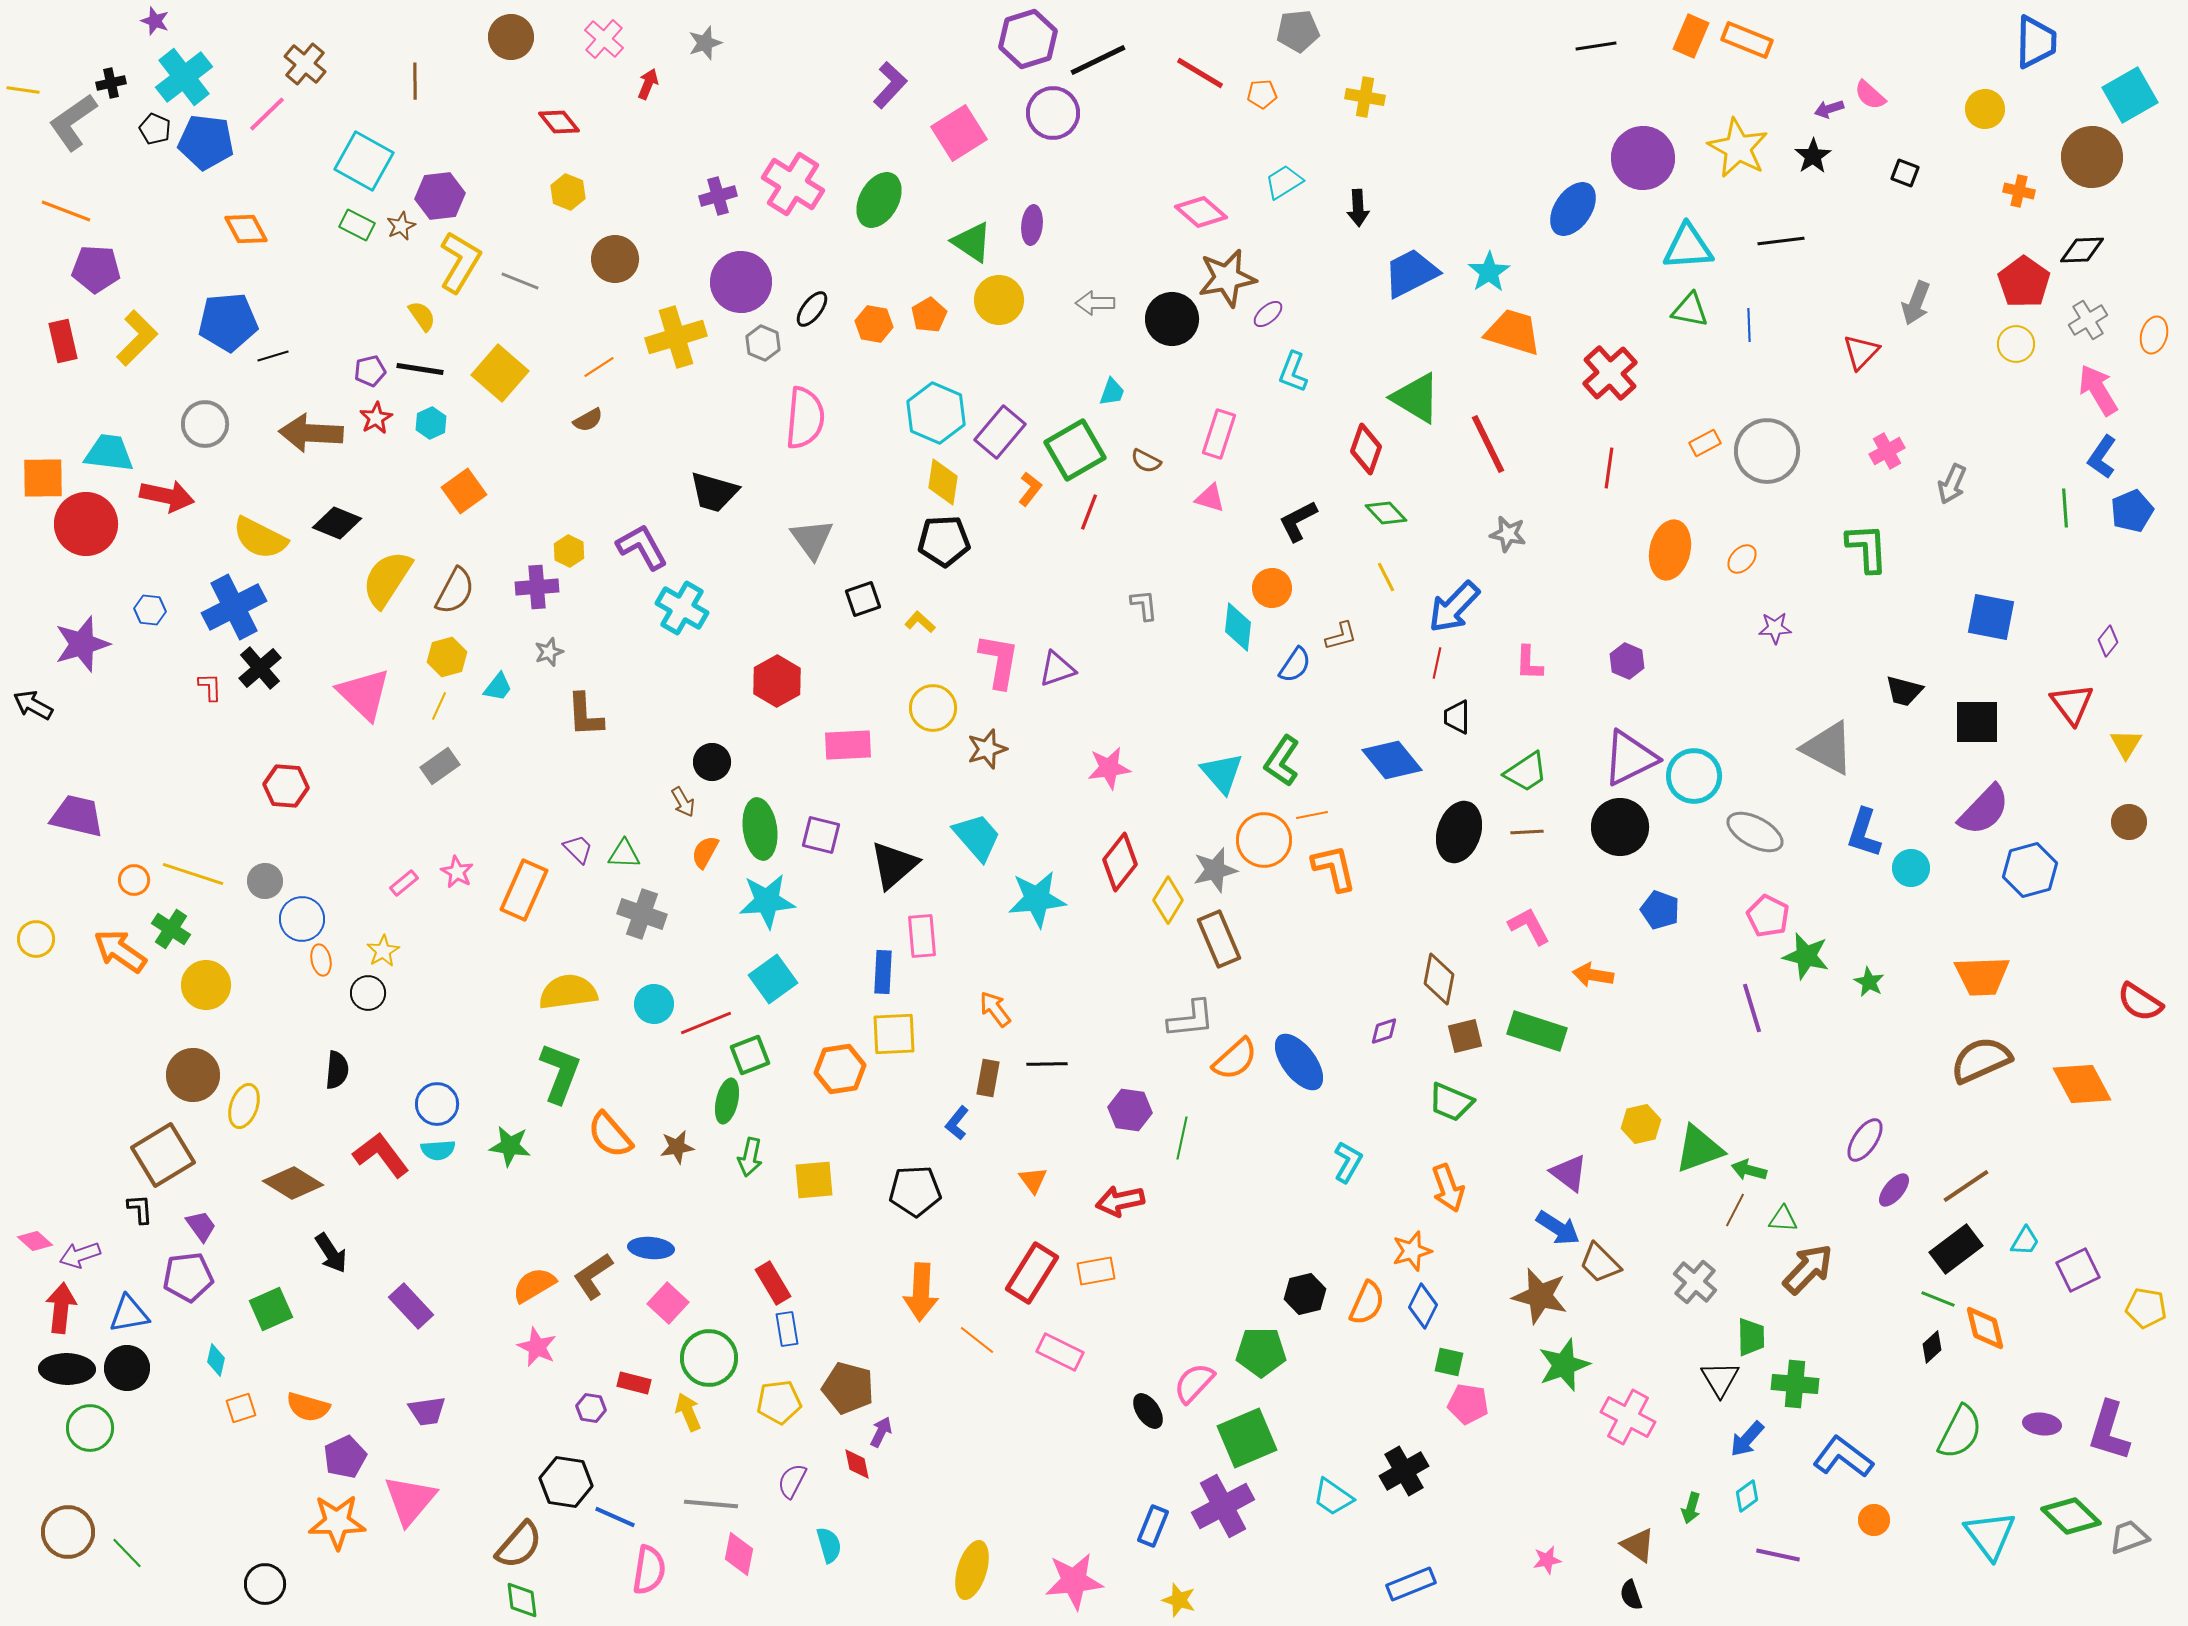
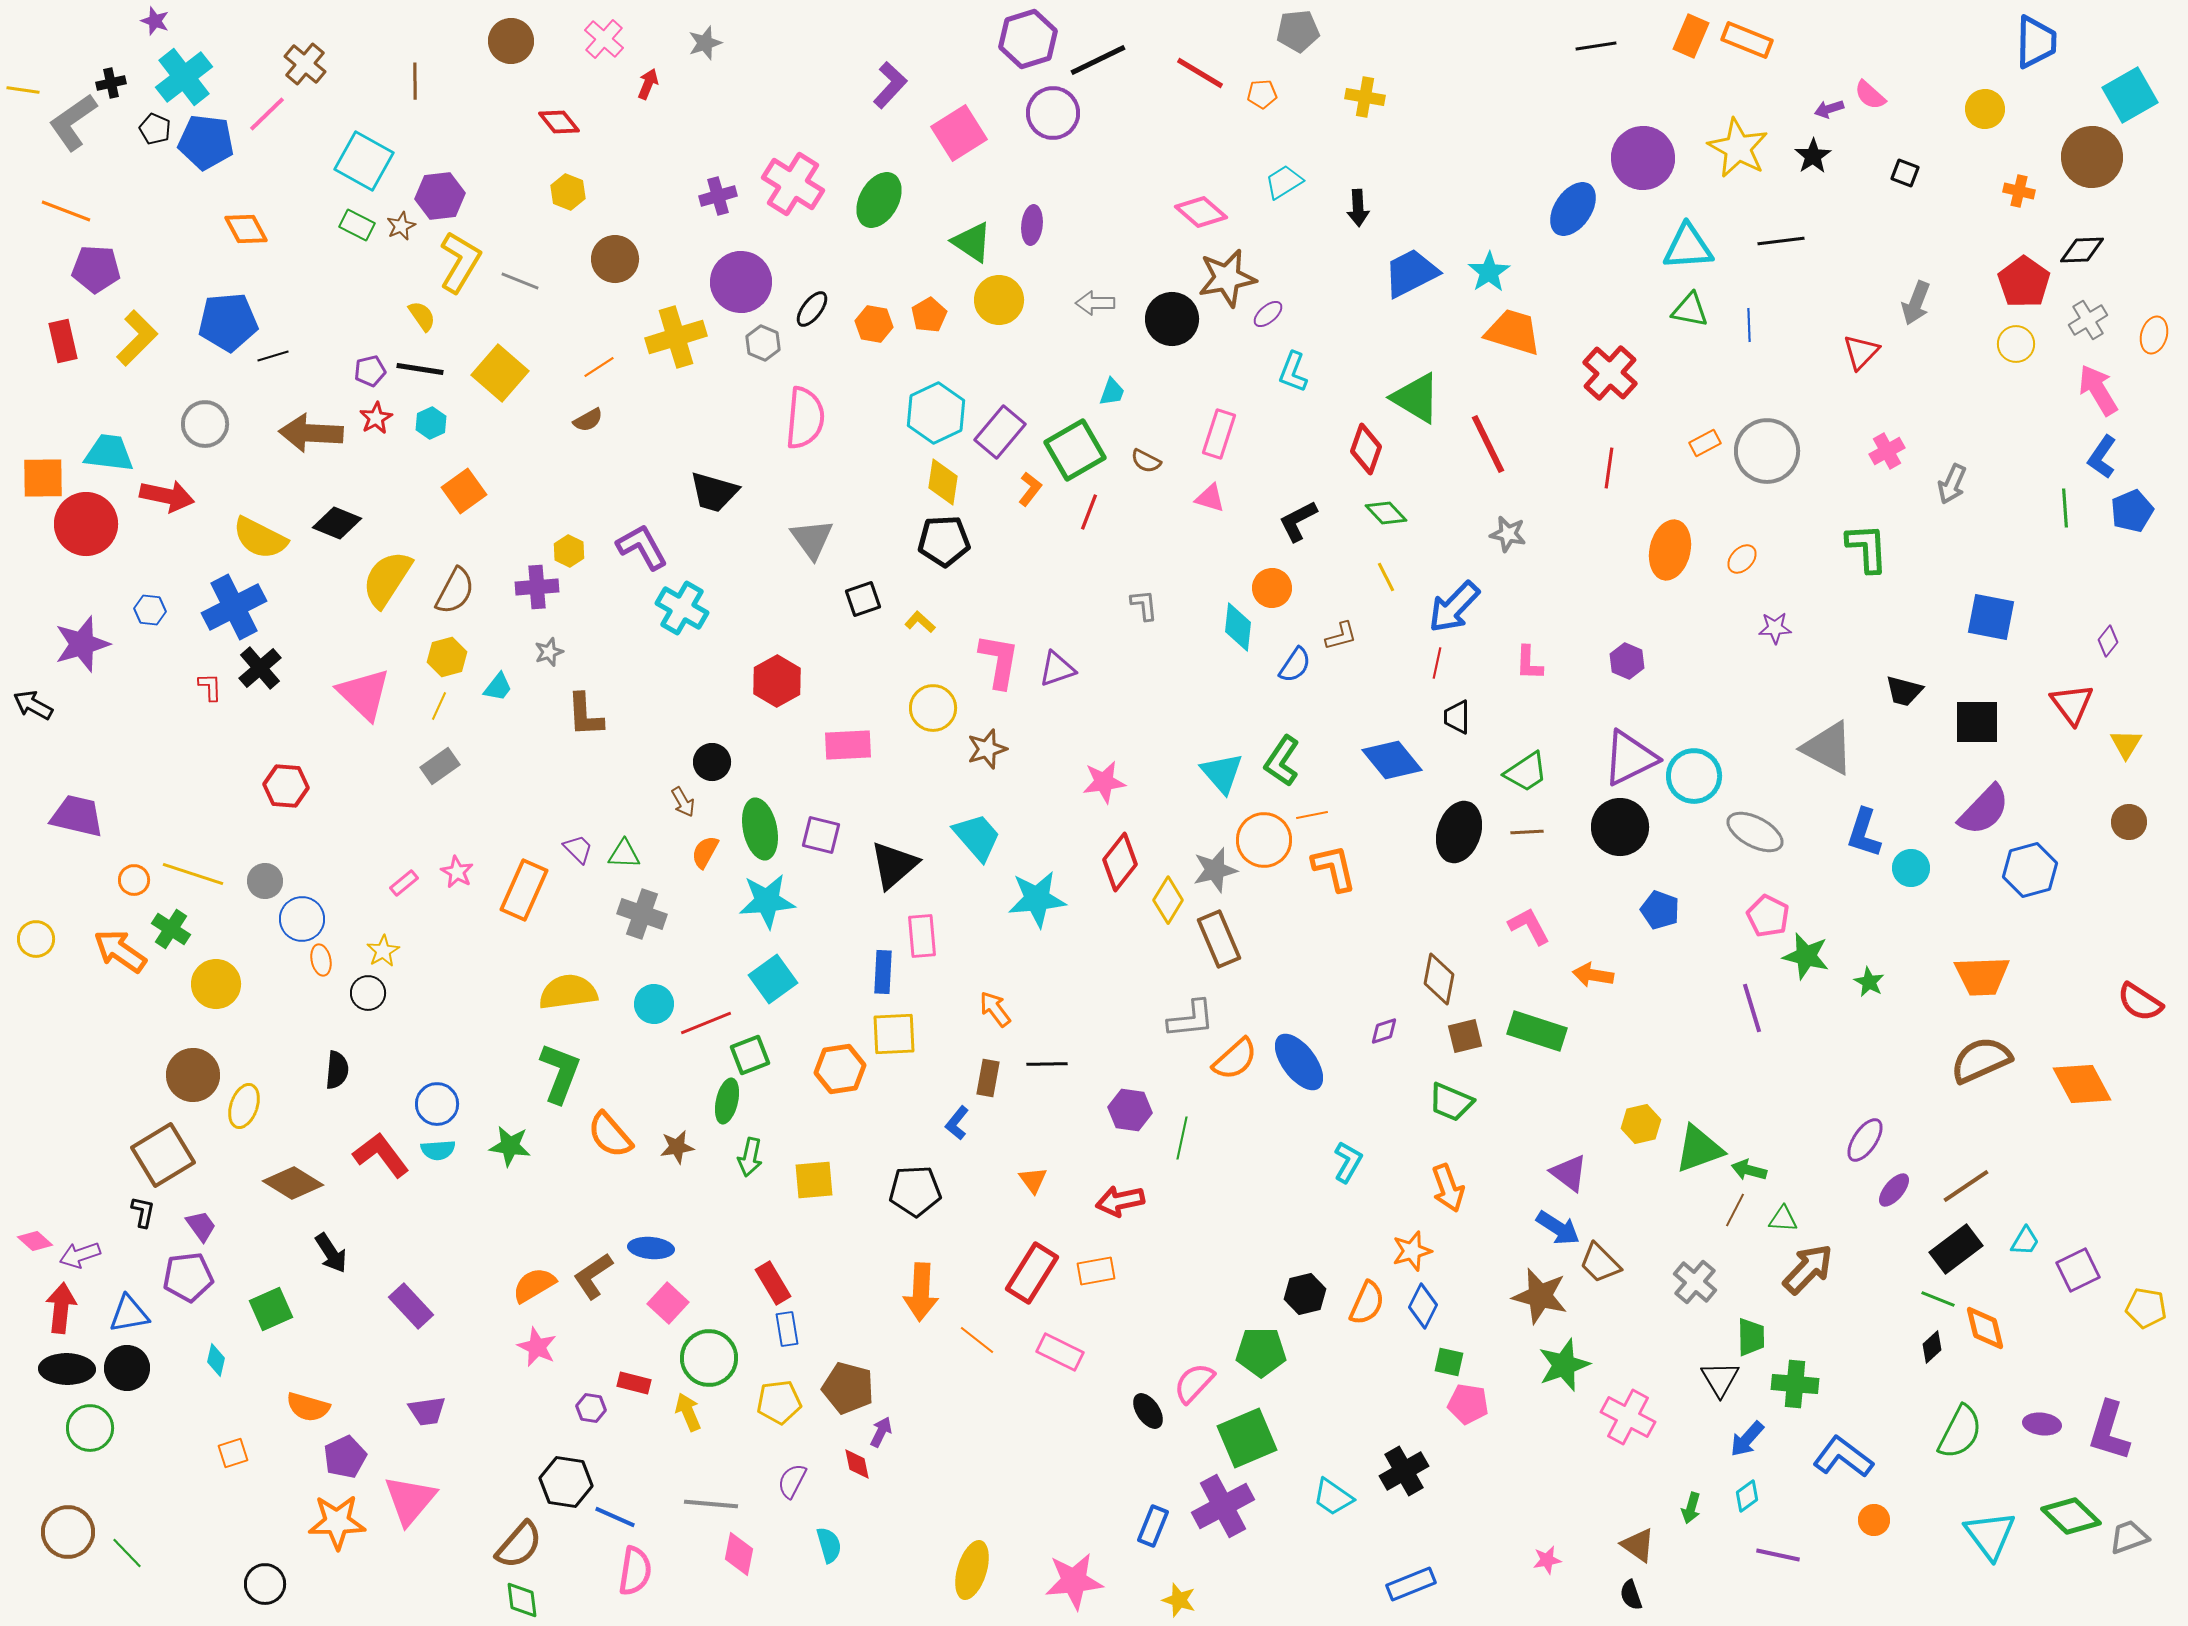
brown circle at (511, 37): moved 4 px down
red cross at (1610, 373): rotated 6 degrees counterclockwise
cyan hexagon at (936, 413): rotated 12 degrees clockwise
pink star at (1109, 768): moved 5 px left, 14 px down
green ellipse at (760, 829): rotated 4 degrees counterclockwise
yellow circle at (206, 985): moved 10 px right, 1 px up
black L-shape at (140, 1209): moved 3 px right, 3 px down; rotated 16 degrees clockwise
orange square at (241, 1408): moved 8 px left, 45 px down
pink semicircle at (649, 1570): moved 14 px left, 1 px down
